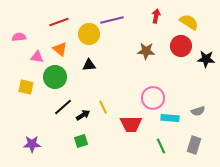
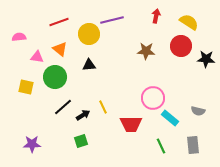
gray semicircle: rotated 32 degrees clockwise
cyan rectangle: rotated 36 degrees clockwise
gray rectangle: moved 1 px left; rotated 24 degrees counterclockwise
